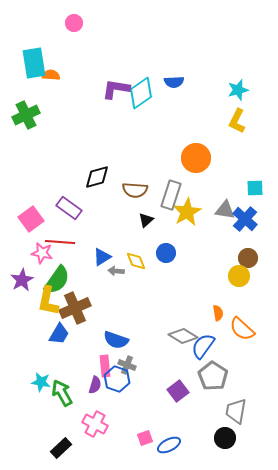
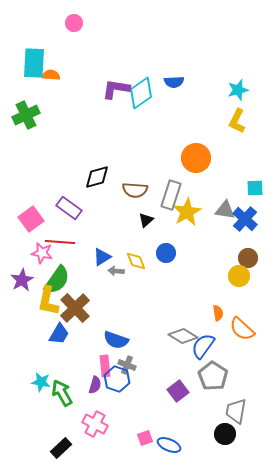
cyan rectangle at (34, 63): rotated 12 degrees clockwise
brown cross at (75, 308): rotated 20 degrees counterclockwise
black circle at (225, 438): moved 4 px up
blue ellipse at (169, 445): rotated 50 degrees clockwise
